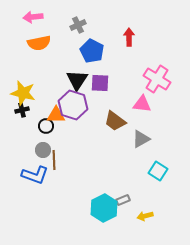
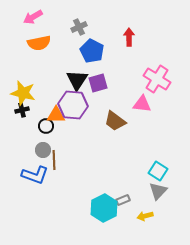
pink arrow: rotated 24 degrees counterclockwise
gray cross: moved 1 px right, 2 px down
purple square: moved 2 px left; rotated 18 degrees counterclockwise
purple hexagon: rotated 12 degrees counterclockwise
gray triangle: moved 17 px right, 52 px down; rotated 18 degrees counterclockwise
